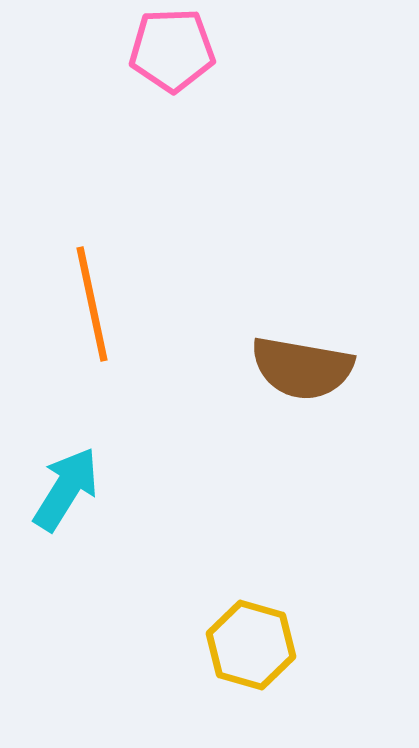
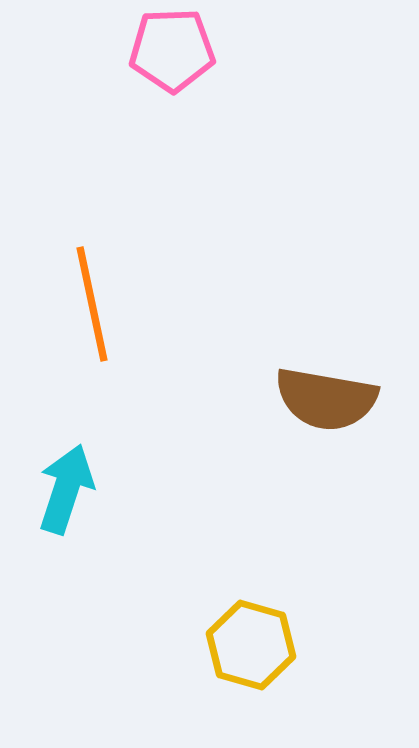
brown semicircle: moved 24 px right, 31 px down
cyan arrow: rotated 14 degrees counterclockwise
